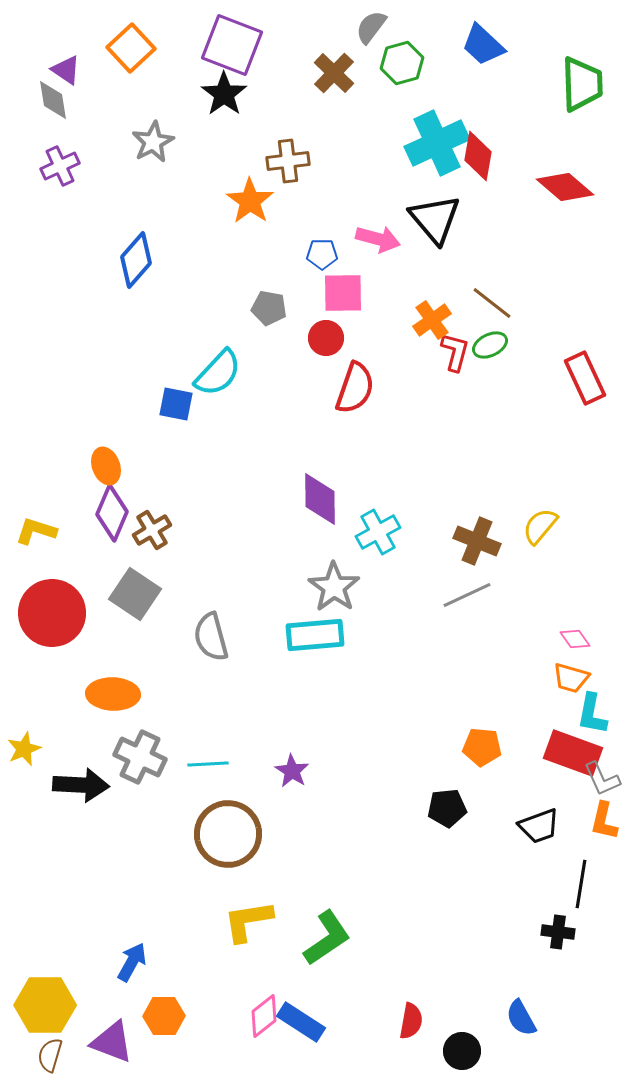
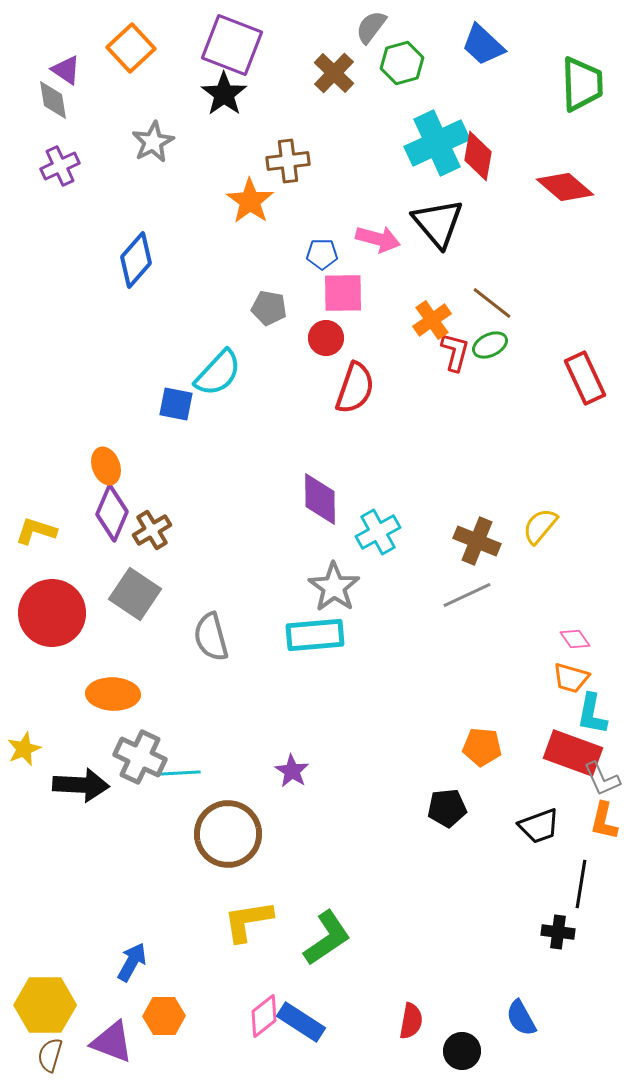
black triangle at (435, 219): moved 3 px right, 4 px down
cyan line at (208, 764): moved 28 px left, 9 px down
